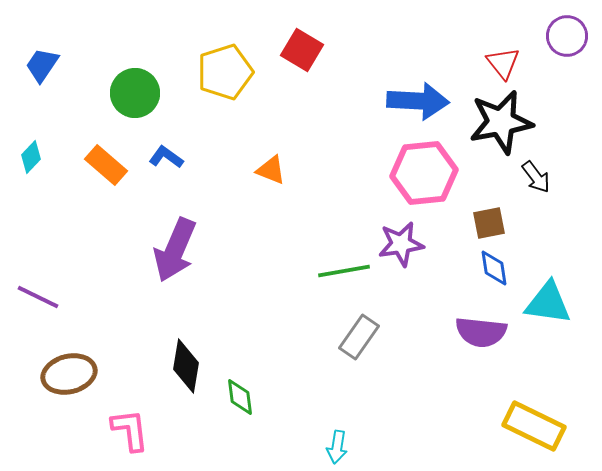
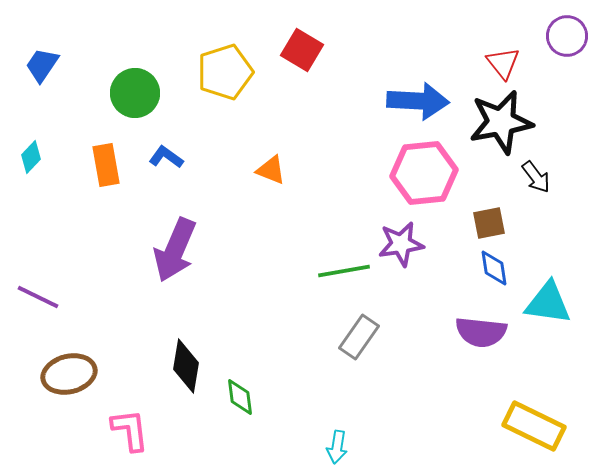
orange rectangle: rotated 39 degrees clockwise
